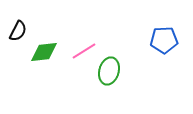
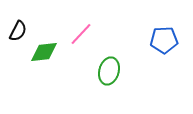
pink line: moved 3 px left, 17 px up; rotated 15 degrees counterclockwise
